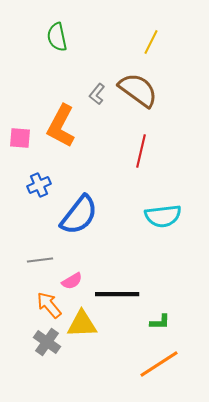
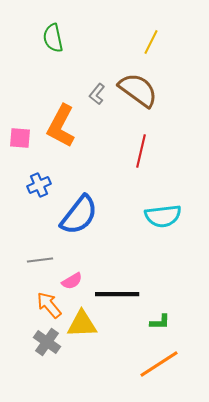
green semicircle: moved 4 px left, 1 px down
